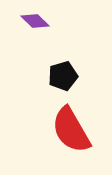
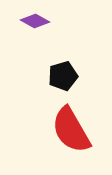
purple diamond: rotated 16 degrees counterclockwise
